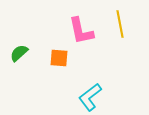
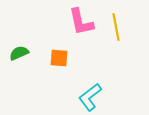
yellow line: moved 4 px left, 3 px down
pink L-shape: moved 9 px up
green semicircle: rotated 18 degrees clockwise
